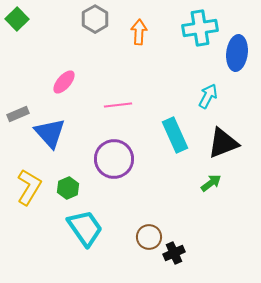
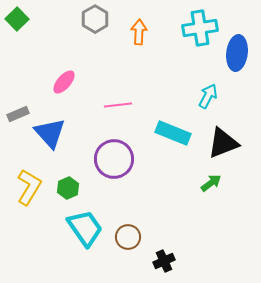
cyan rectangle: moved 2 px left, 2 px up; rotated 44 degrees counterclockwise
brown circle: moved 21 px left
black cross: moved 10 px left, 8 px down
